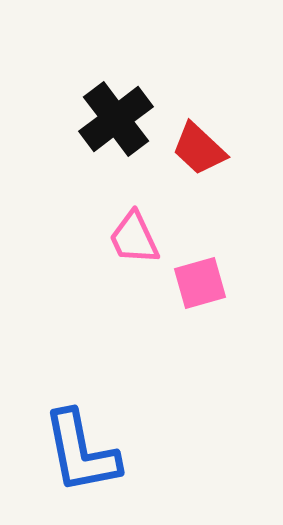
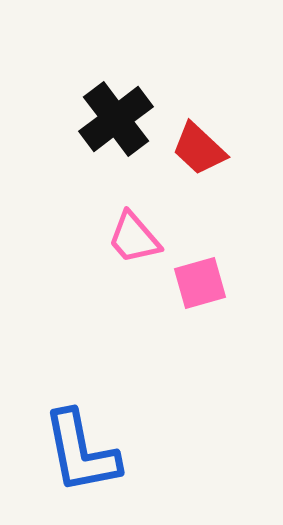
pink trapezoid: rotated 16 degrees counterclockwise
